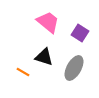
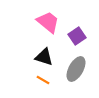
purple square: moved 3 px left, 3 px down; rotated 24 degrees clockwise
gray ellipse: moved 2 px right, 1 px down
orange line: moved 20 px right, 8 px down
